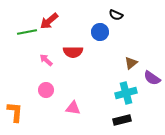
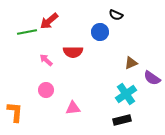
brown triangle: rotated 16 degrees clockwise
cyan cross: moved 1 px down; rotated 20 degrees counterclockwise
pink triangle: rotated 14 degrees counterclockwise
